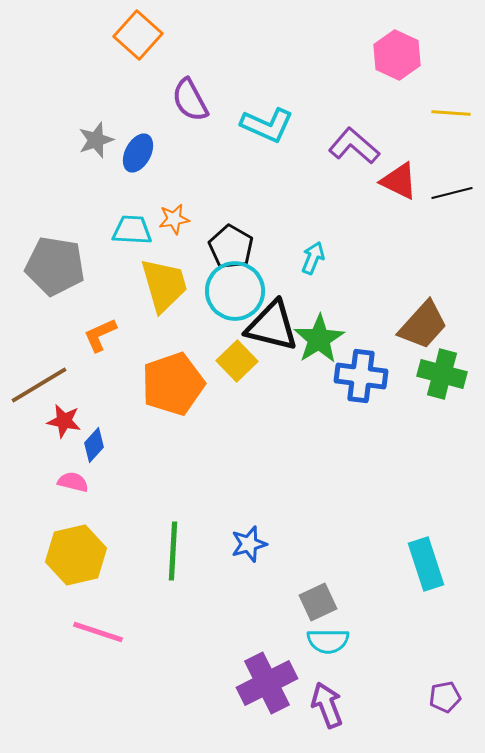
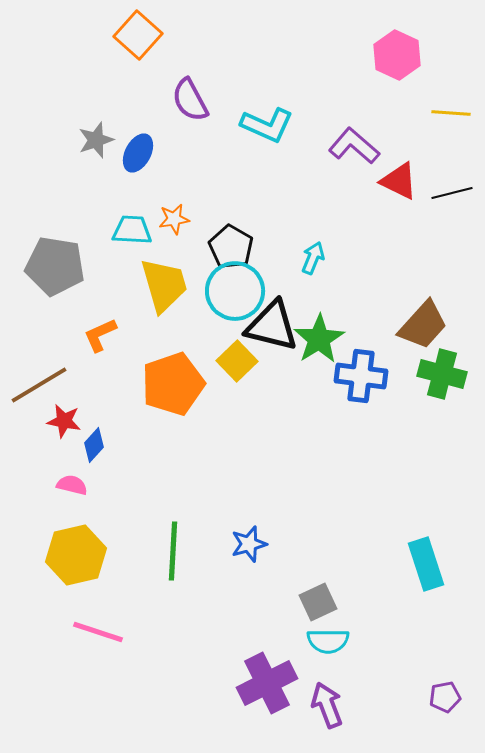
pink semicircle: moved 1 px left, 3 px down
